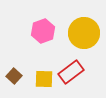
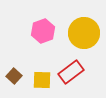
yellow square: moved 2 px left, 1 px down
